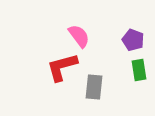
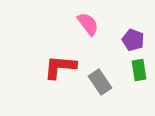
pink semicircle: moved 9 px right, 12 px up
red L-shape: moved 2 px left; rotated 20 degrees clockwise
gray rectangle: moved 6 px right, 5 px up; rotated 40 degrees counterclockwise
